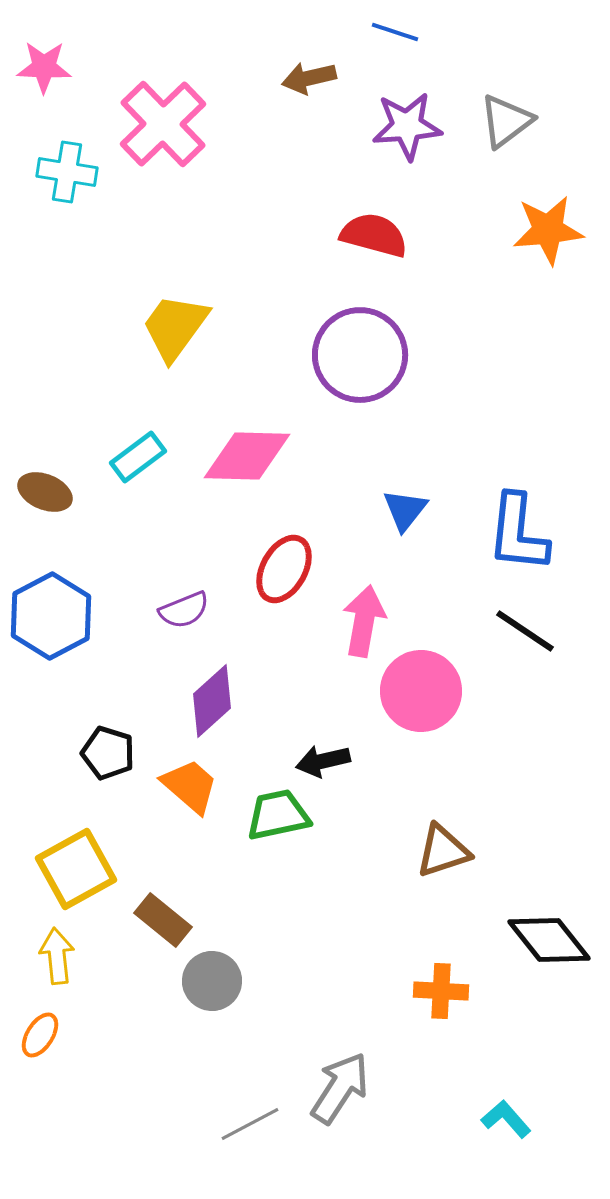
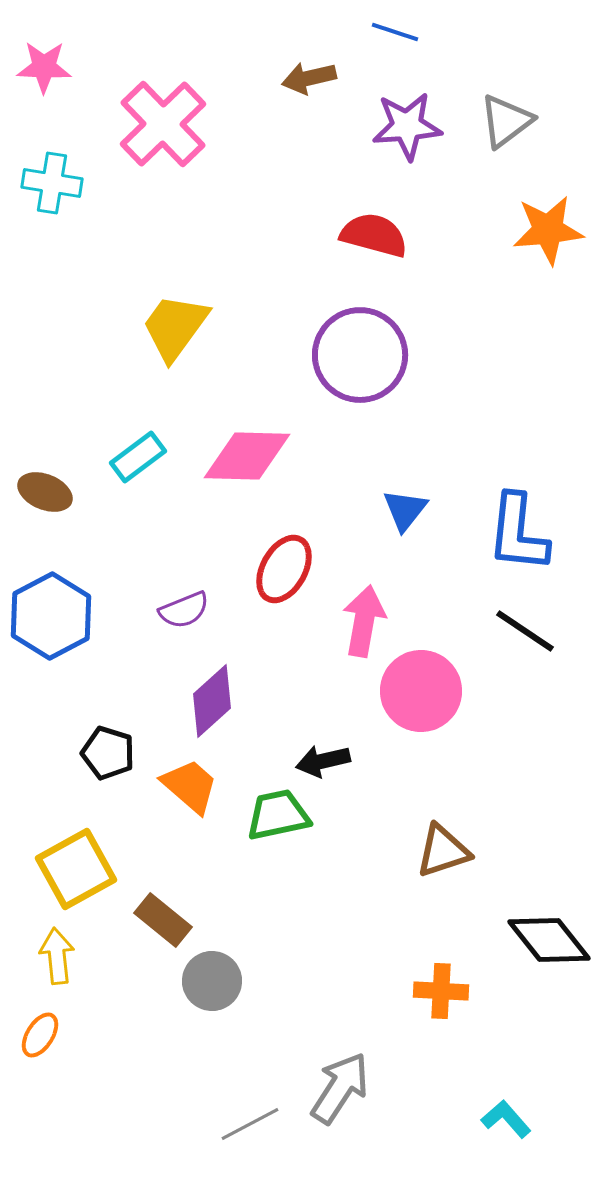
cyan cross: moved 15 px left, 11 px down
